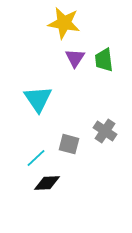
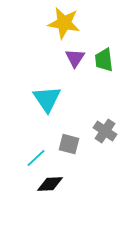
cyan triangle: moved 9 px right
black diamond: moved 3 px right, 1 px down
